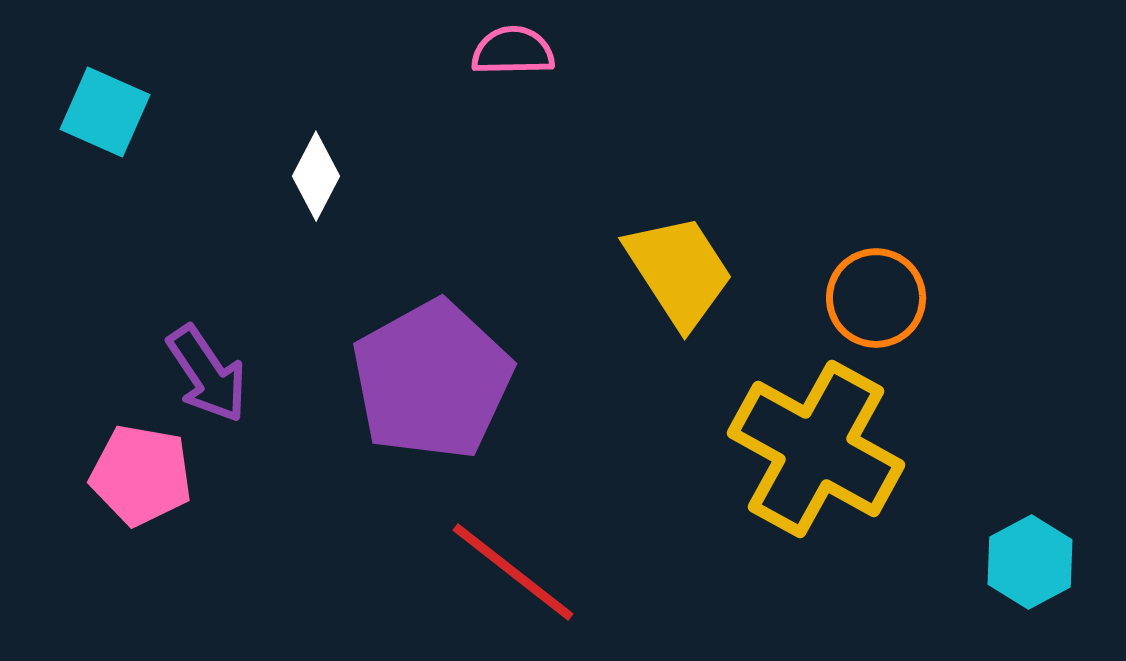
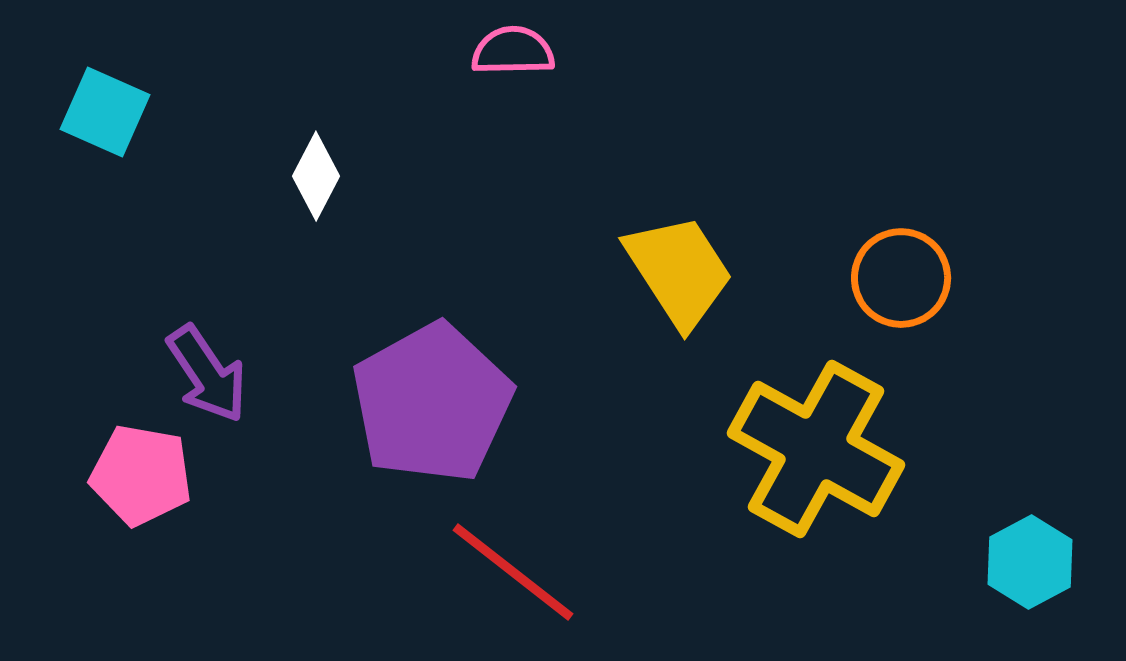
orange circle: moved 25 px right, 20 px up
purple pentagon: moved 23 px down
